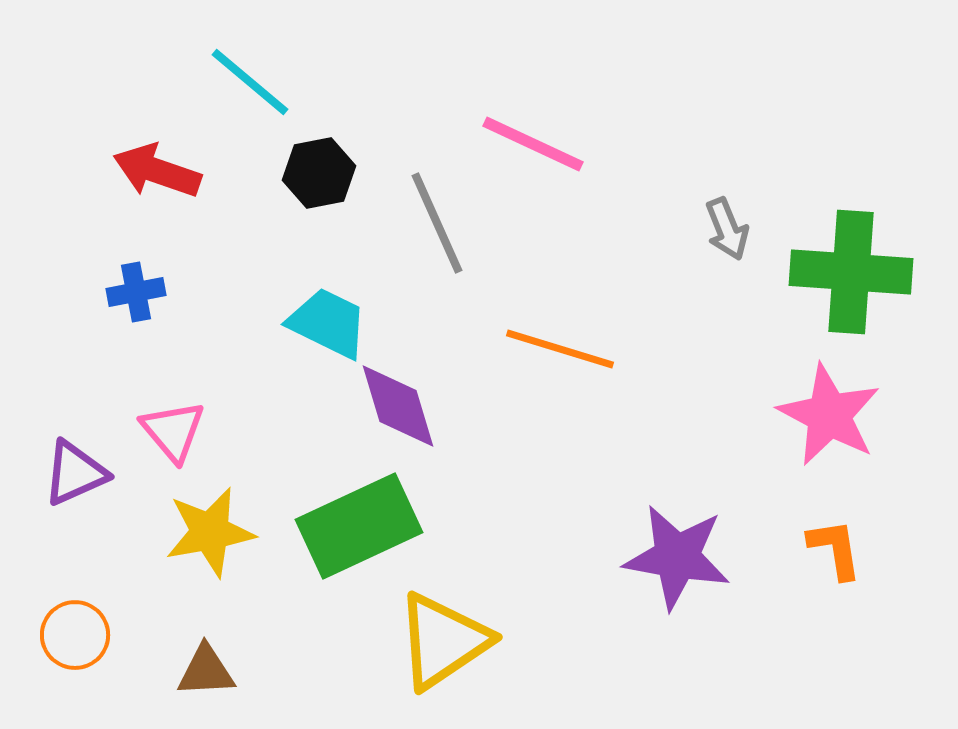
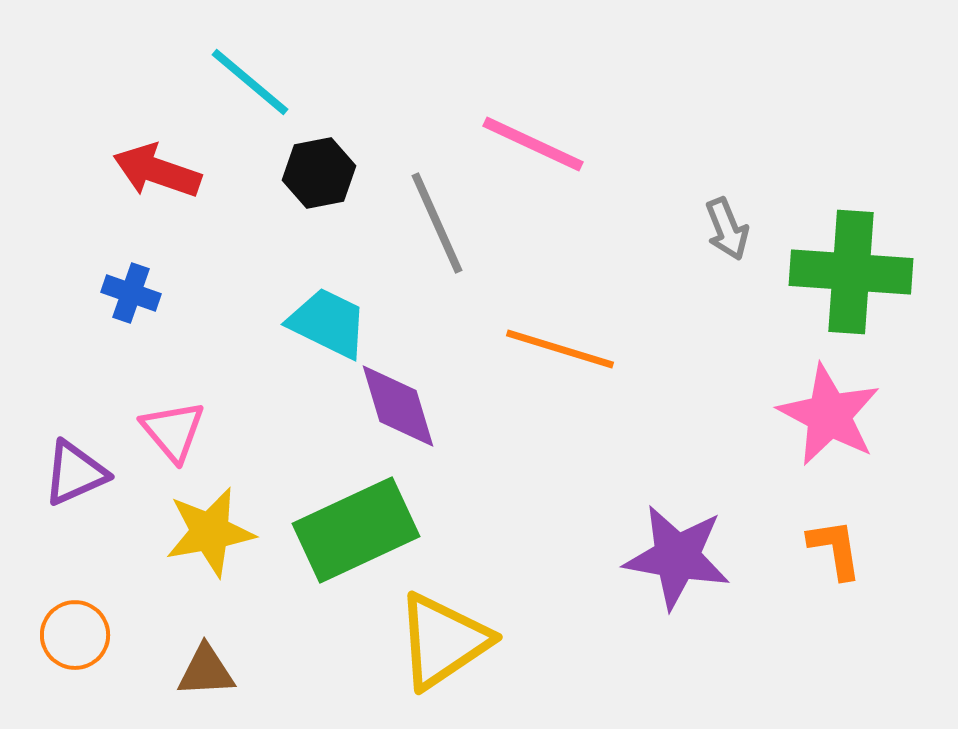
blue cross: moved 5 px left, 1 px down; rotated 30 degrees clockwise
green rectangle: moved 3 px left, 4 px down
